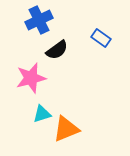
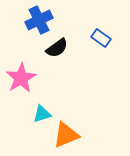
black semicircle: moved 2 px up
pink star: moved 10 px left; rotated 16 degrees counterclockwise
orange triangle: moved 6 px down
